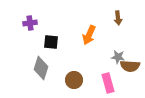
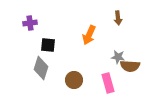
black square: moved 3 px left, 3 px down
